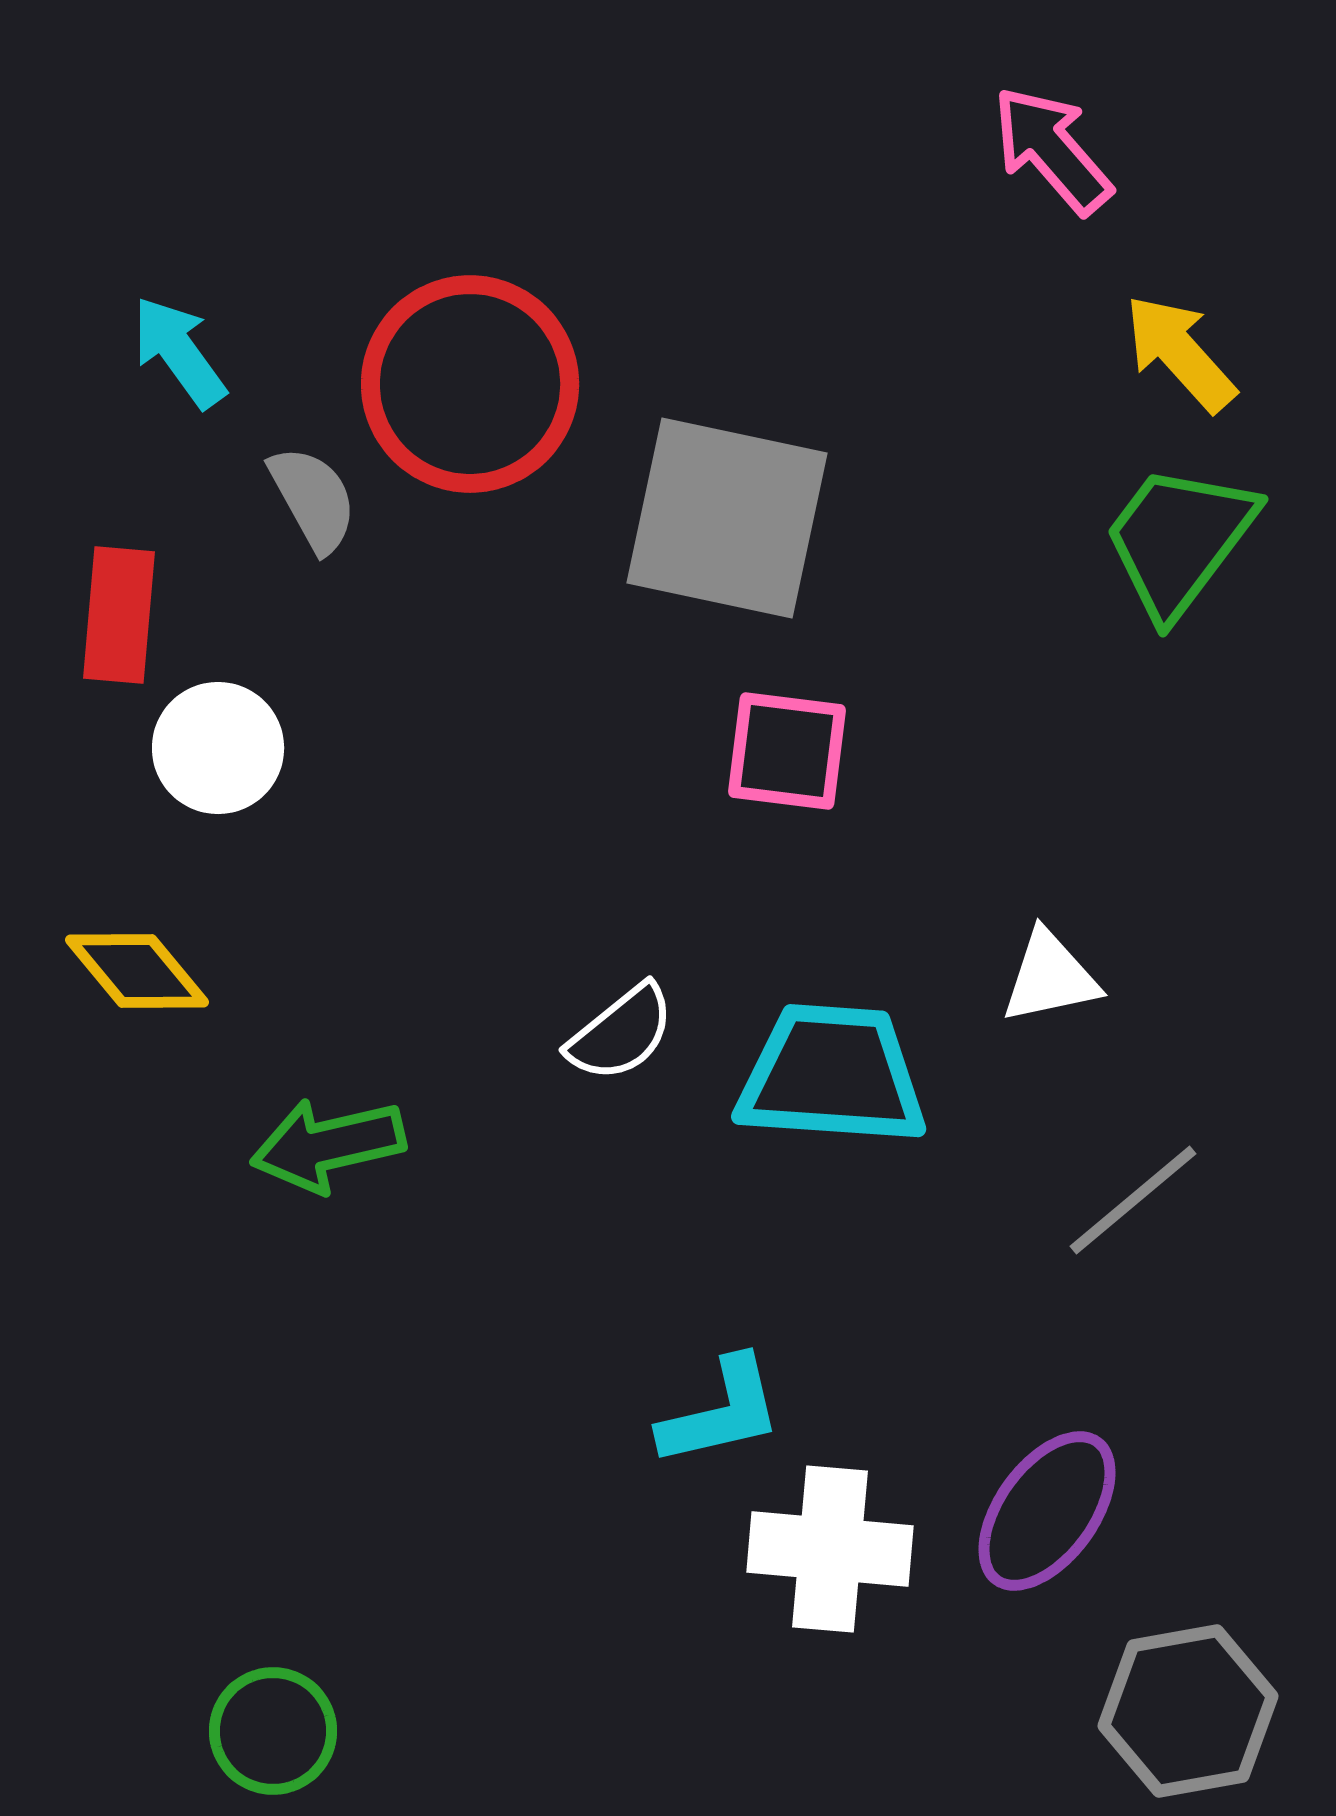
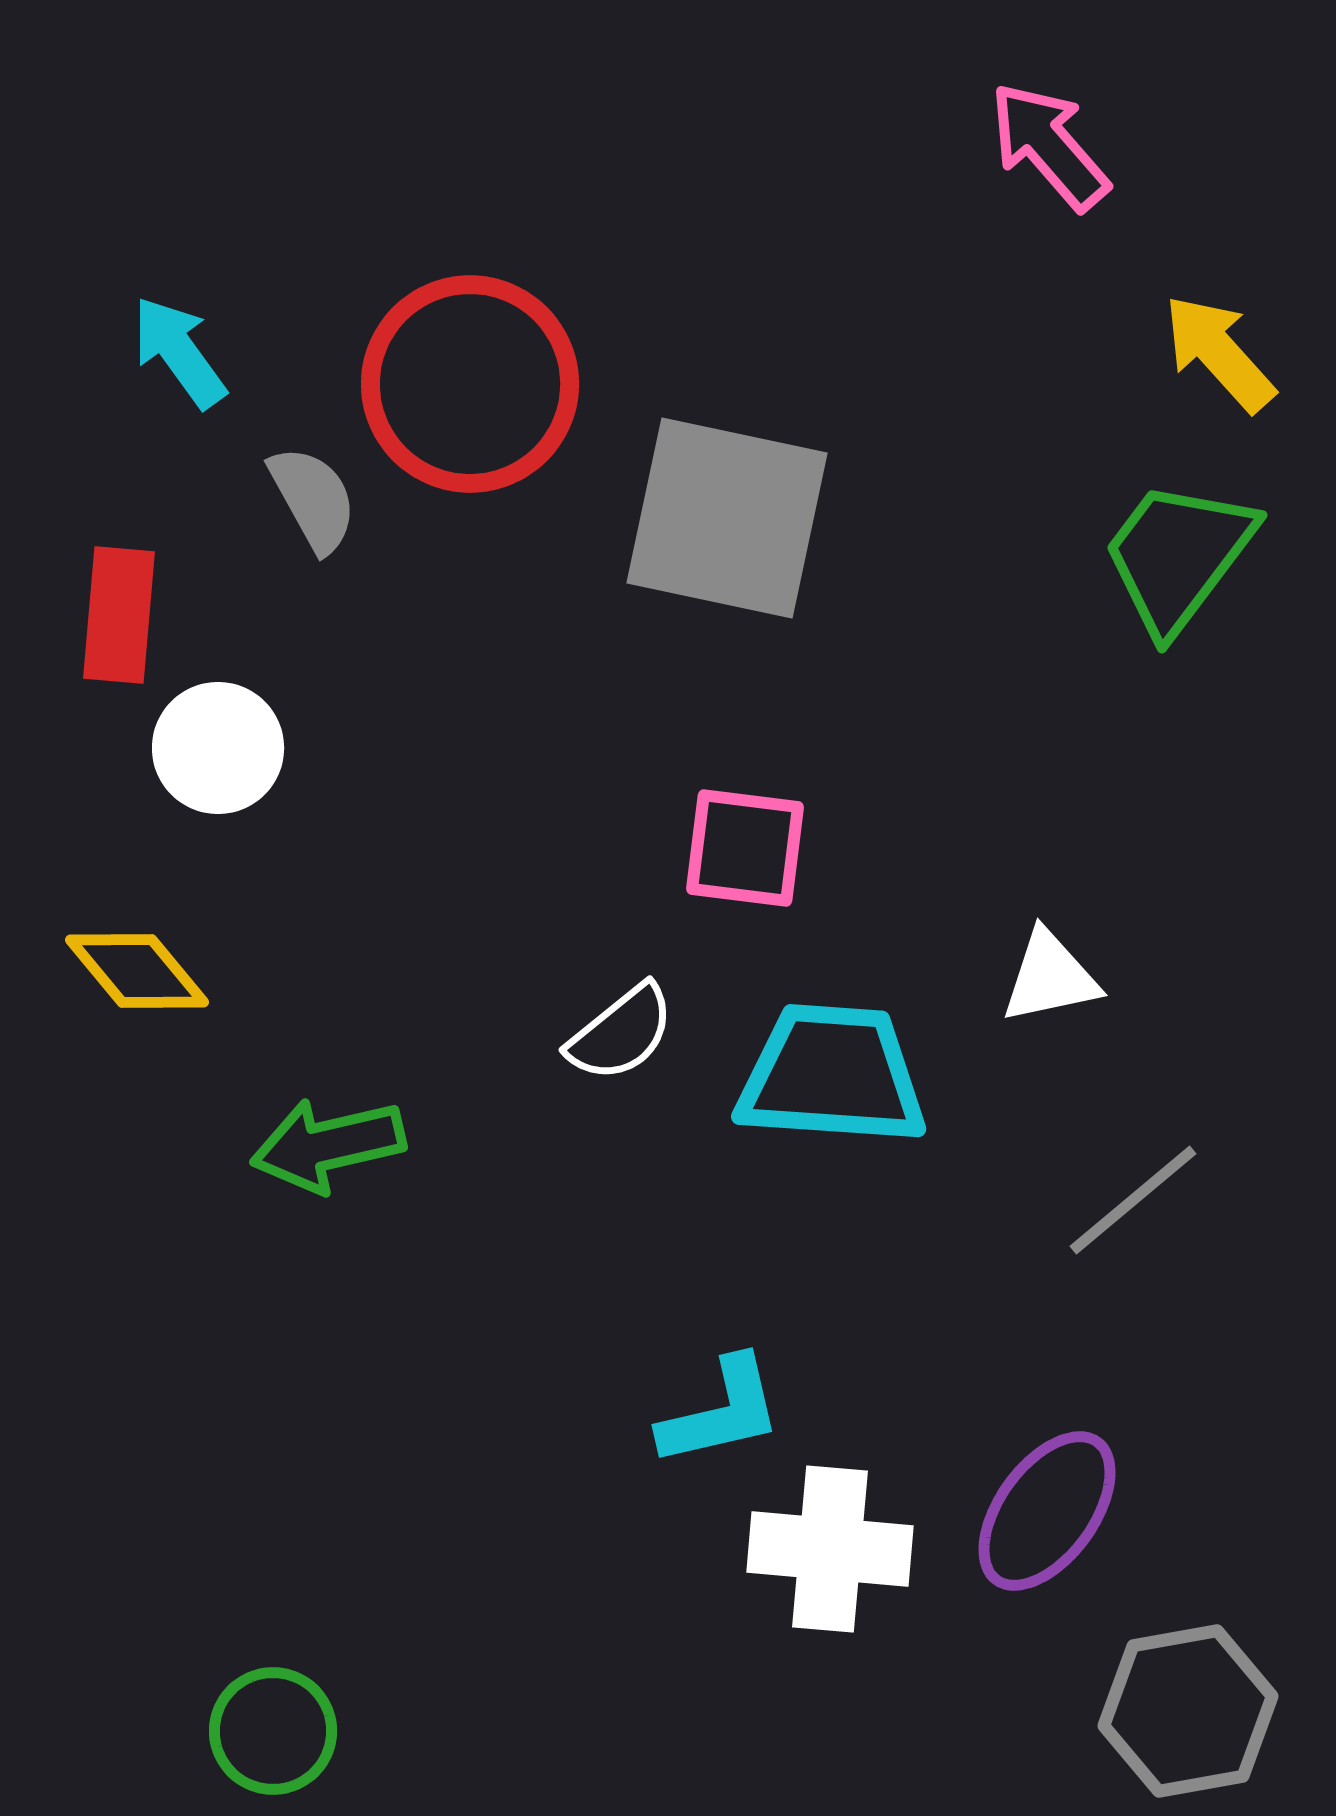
pink arrow: moved 3 px left, 4 px up
yellow arrow: moved 39 px right
green trapezoid: moved 1 px left, 16 px down
pink square: moved 42 px left, 97 px down
